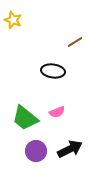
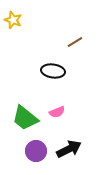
black arrow: moved 1 px left
